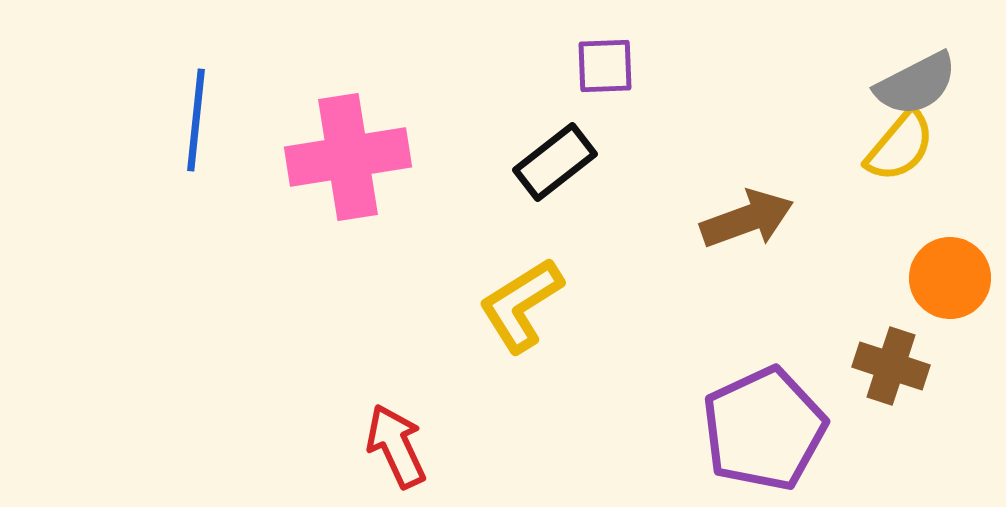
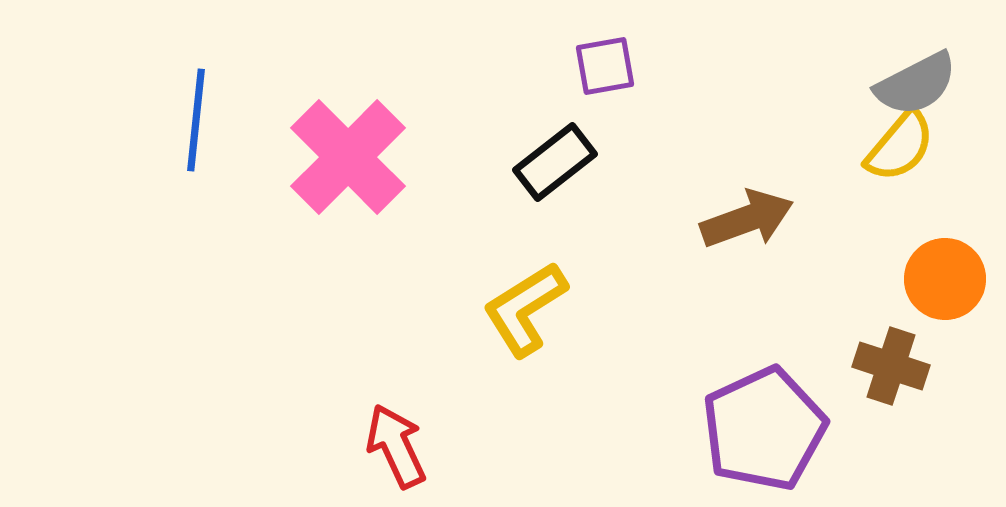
purple square: rotated 8 degrees counterclockwise
pink cross: rotated 36 degrees counterclockwise
orange circle: moved 5 px left, 1 px down
yellow L-shape: moved 4 px right, 4 px down
